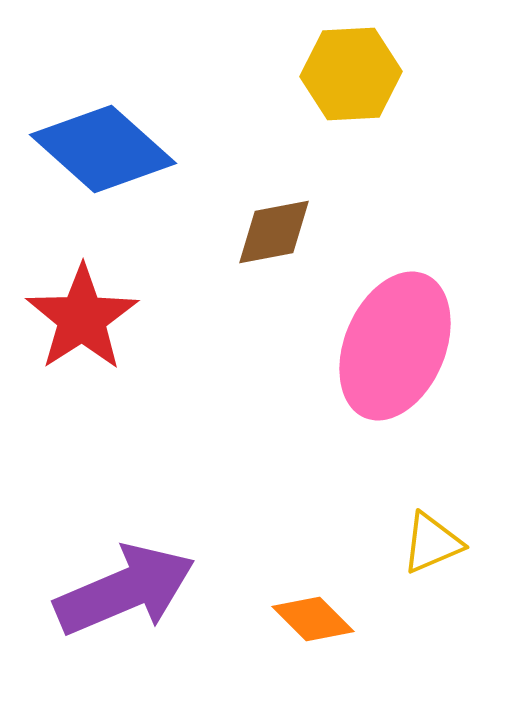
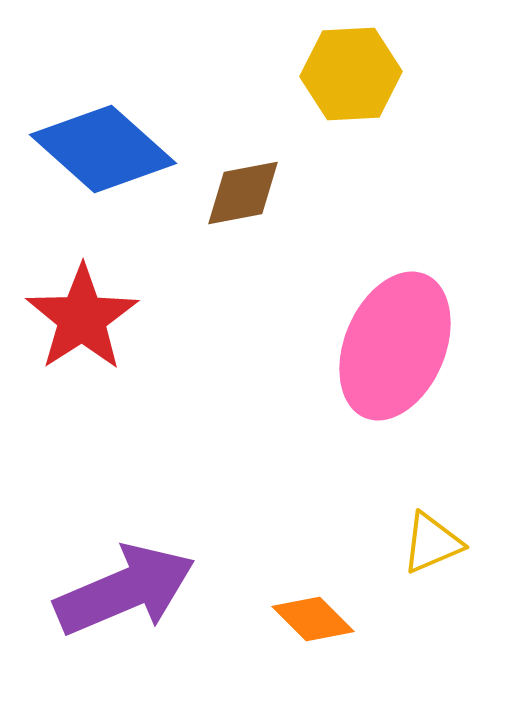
brown diamond: moved 31 px left, 39 px up
